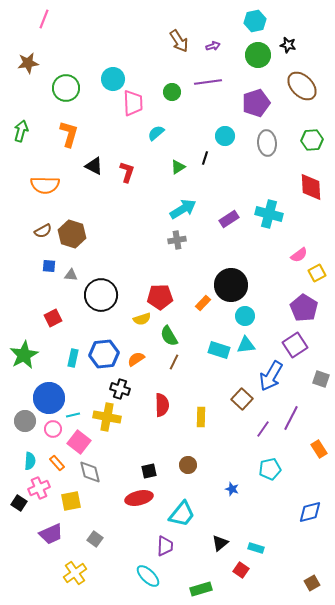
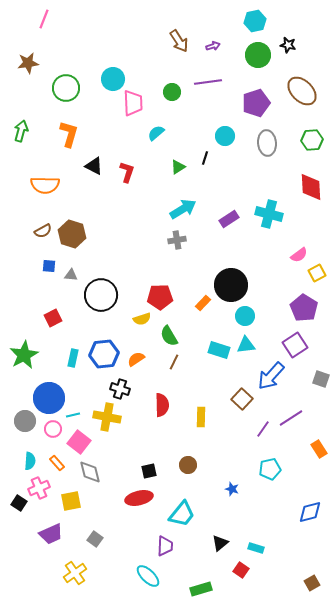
brown ellipse at (302, 86): moved 5 px down
blue arrow at (271, 376): rotated 12 degrees clockwise
purple line at (291, 418): rotated 30 degrees clockwise
